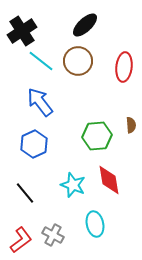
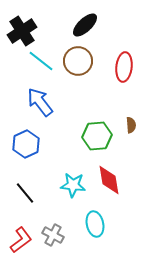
blue hexagon: moved 8 px left
cyan star: rotated 15 degrees counterclockwise
